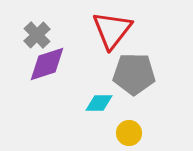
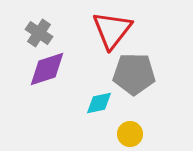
gray cross: moved 2 px right, 2 px up; rotated 12 degrees counterclockwise
purple diamond: moved 5 px down
cyan diamond: rotated 12 degrees counterclockwise
yellow circle: moved 1 px right, 1 px down
